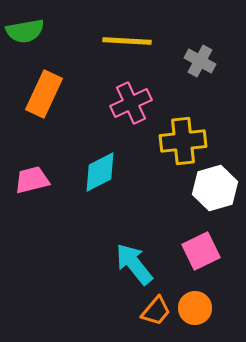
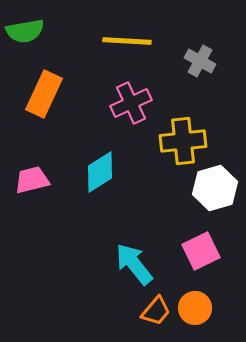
cyan diamond: rotated 6 degrees counterclockwise
